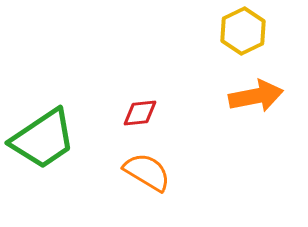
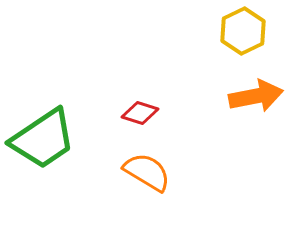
red diamond: rotated 24 degrees clockwise
